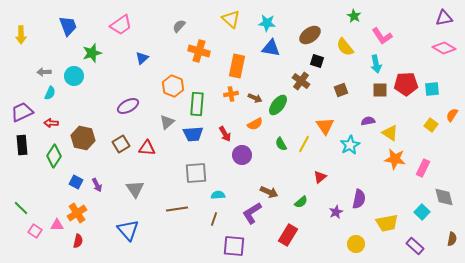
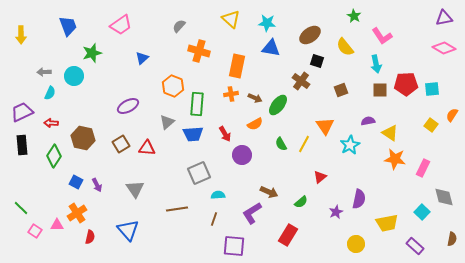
gray square at (196, 173): moved 3 px right; rotated 20 degrees counterclockwise
red semicircle at (78, 241): moved 12 px right, 4 px up
